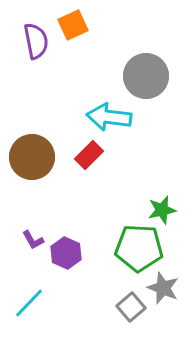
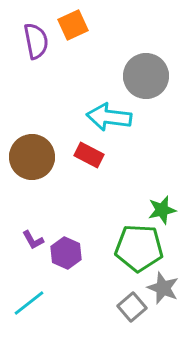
red rectangle: rotated 72 degrees clockwise
cyan line: rotated 8 degrees clockwise
gray square: moved 1 px right
